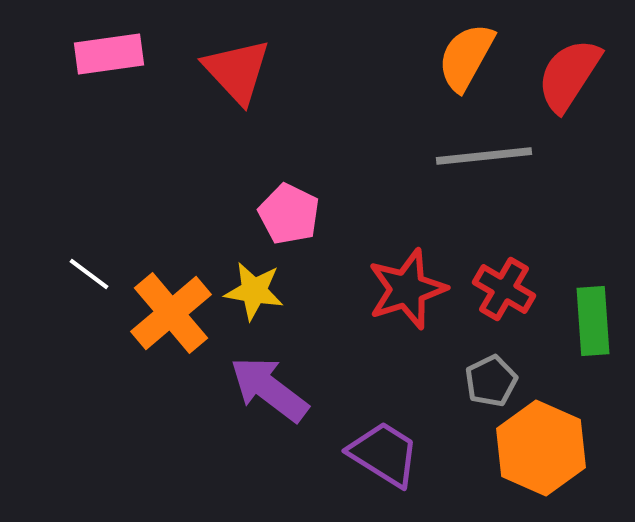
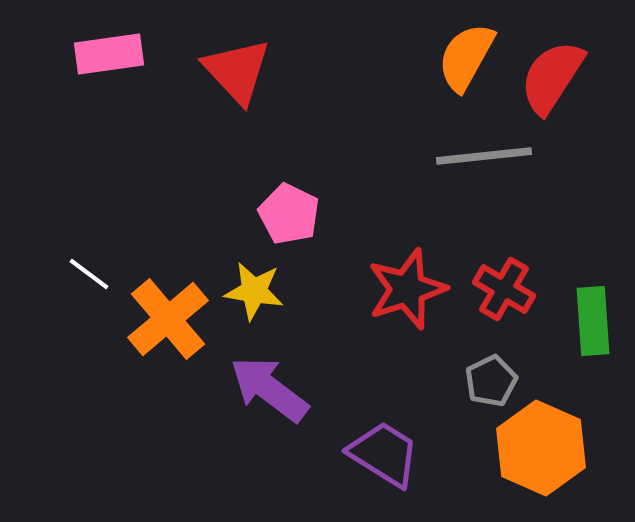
red semicircle: moved 17 px left, 2 px down
orange cross: moved 3 px left, 6 px down
